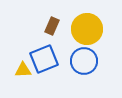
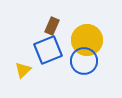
yellow circle: moved 11 px down
blue square: moved 4 px right, 9 px up
yellow triangle: rotated 42 degrees counterclockwise
